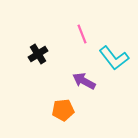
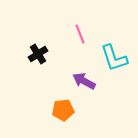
pink line: moved 2 px left
cyan L-shape: rotated 20 degrees clockwise
